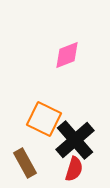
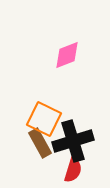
black cross: moved 2 px left, 1 px down; rotated 24 degrees clockwise
brown rectangle: moved 15 px right, 20 px up
red semicircle: moved 1 px left, 1 px down
